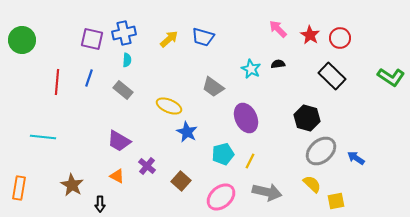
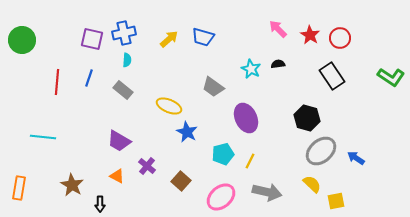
black rectangle: rotated 12 degrees clockwise
